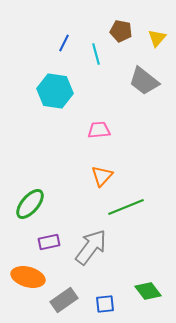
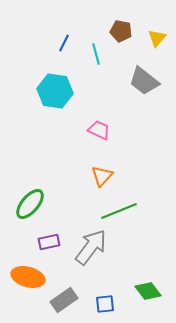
pink trapezoid: rotated 30 degrees clockwise
green line: moved 7 px left, 4 px down
